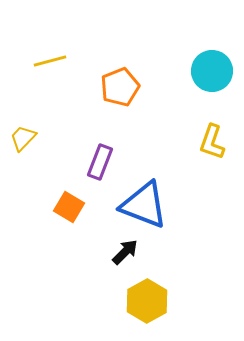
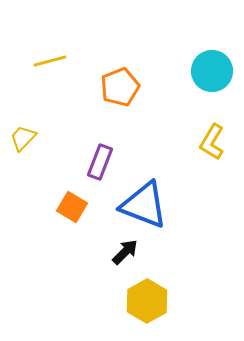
yellow L-shape: rotated 12 degrees clockwise
orange square: moved 3 px right
